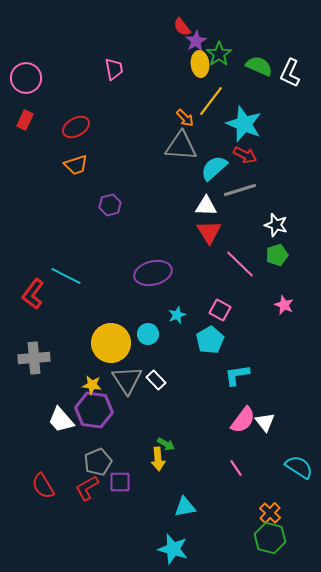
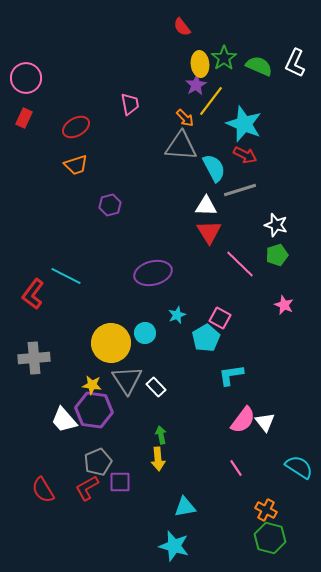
purple star at (196, 41): moved 44 px down
green star at (219, 54): moved 5 px right, 4 px down
pink trapezoid at (114, 69): moved 16 px right, 35 px down
white L-shape at (290, 73): moved 5 px right, 10 px up
red rectangle at (25, 120): moved 1 px left, 2 px up
cyan semicircle at (214, 168): rotated 104 degrees clockwise
pink square at (220, 310): moved 8 px down
cyan circle at (148, 334): moved 3 px left, 1 px up
cyan pentagon at (210, 340): moved 4 px left, 2 px up
cyan L-shape at (237, 375): moved 6 px left
white rectangle at (156, 380): moved 7 px down
white trapezoid at (61, 420): moved 3 px right
green arrow at (166, 444): moved 5 px left, 9 px up; rotated 132 degrees counterclockwise
red semicircle at (43, 486): moved 4 px down
orange cross at (270, 513): moved 4 px left, 3 px up; rotated 15 degrees counterclockwise
cyan star at (173, 549): moved 1 px right, 3 px up
